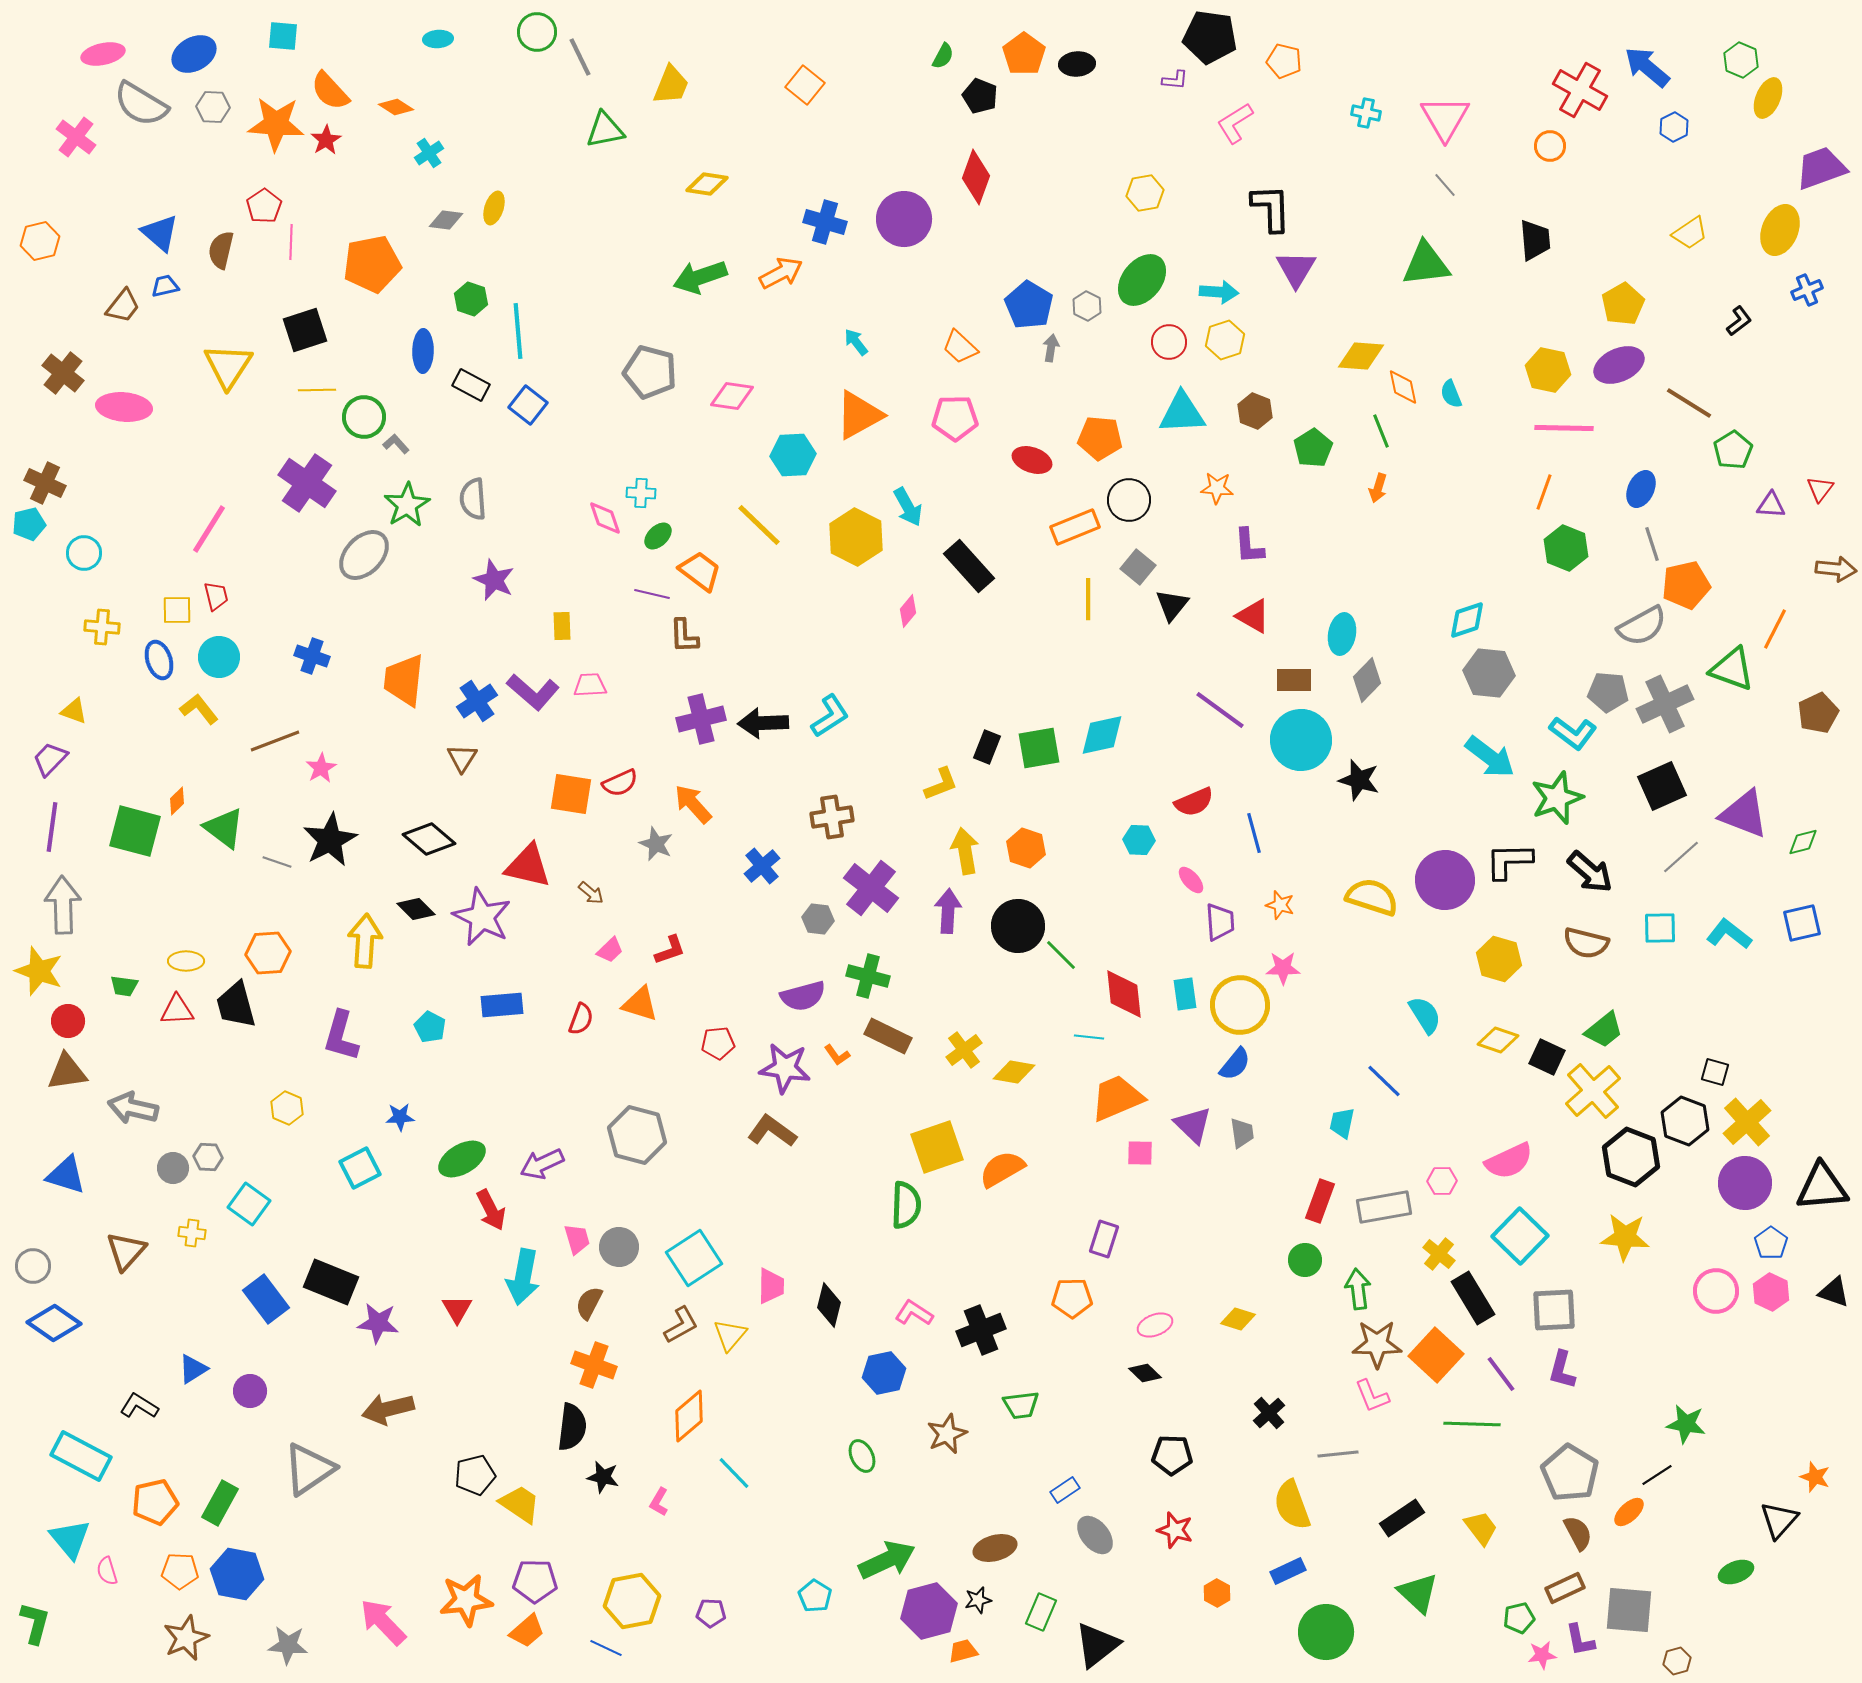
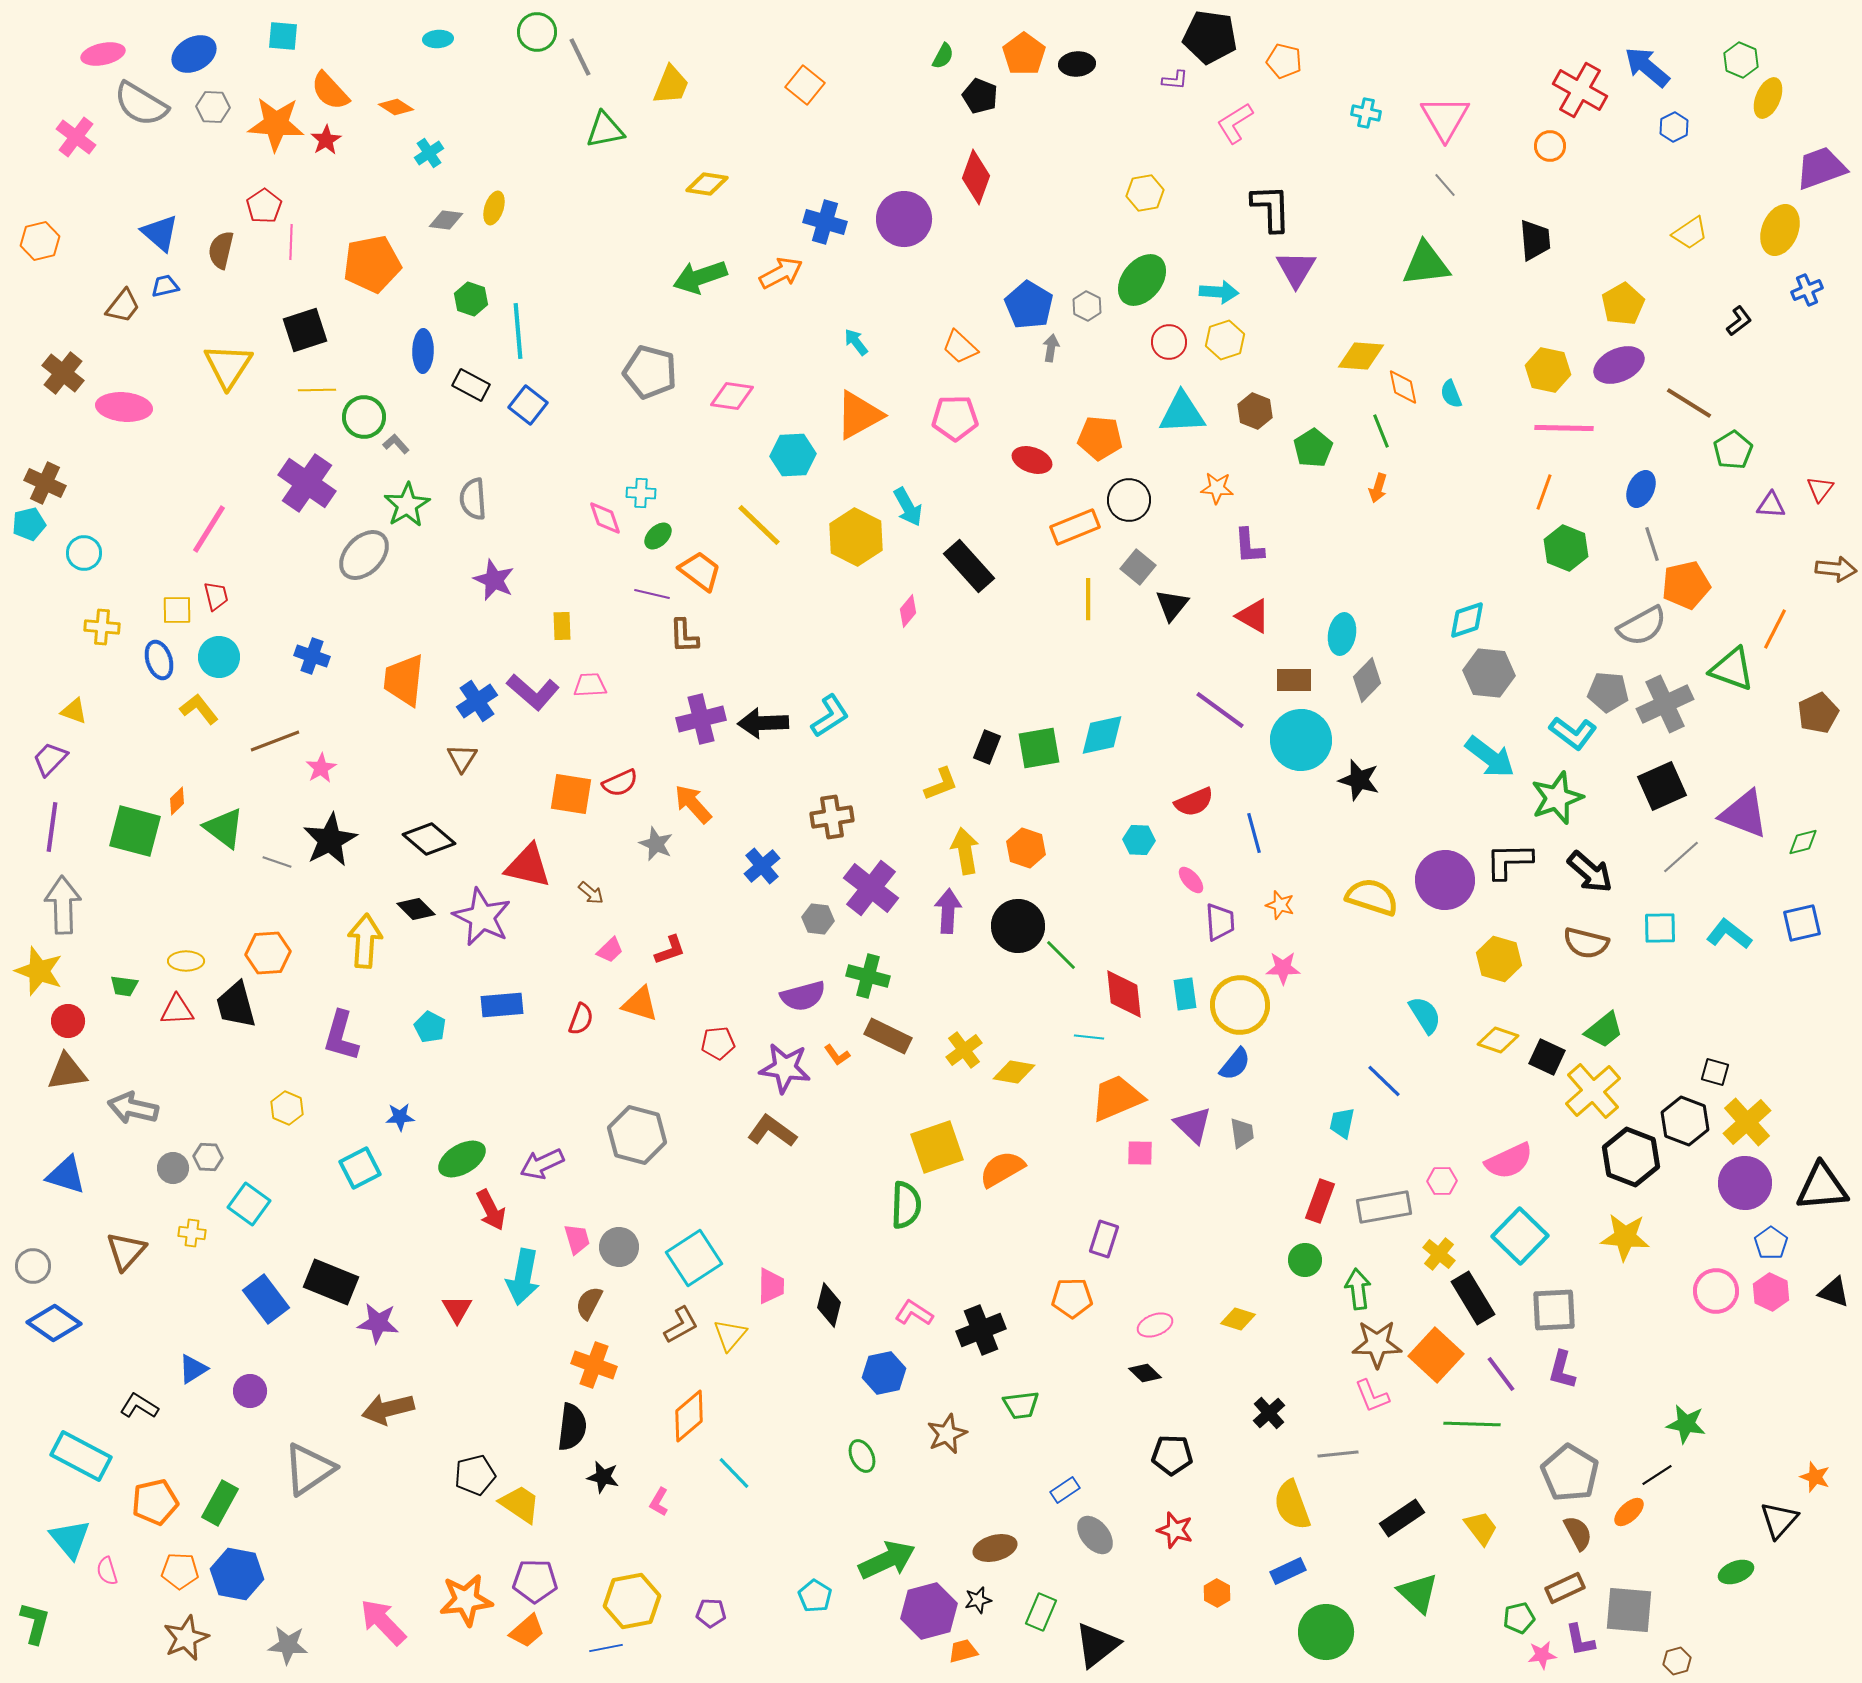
blue line at (606, 1648): rotated 36 degrees counterclockwise
